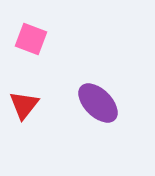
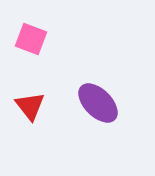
red triangle: moved 6 px right, 1 px down; rotated 16 degrees counterclockwise
